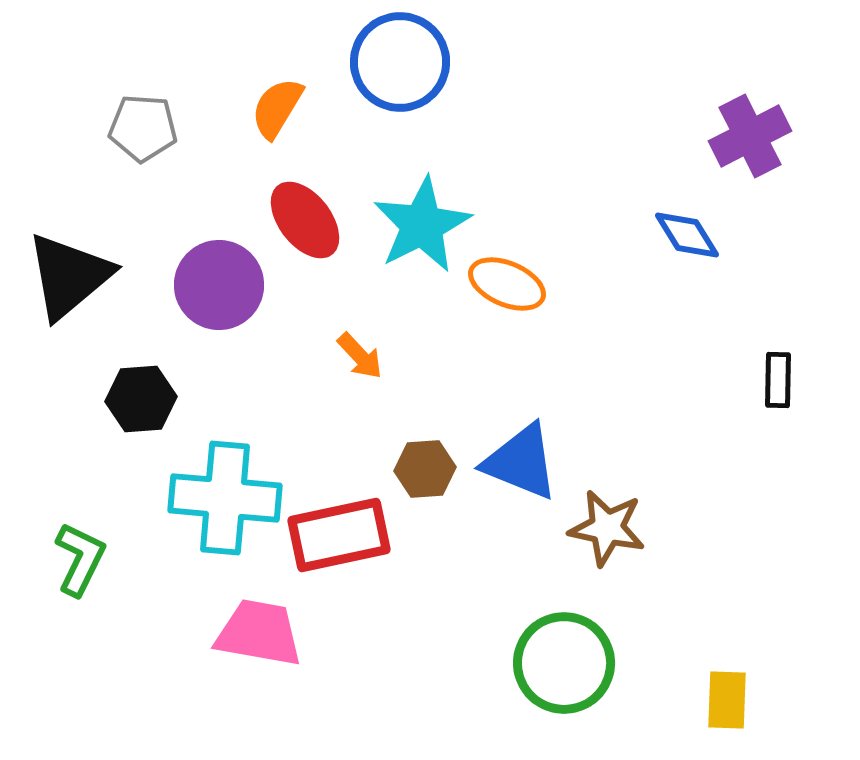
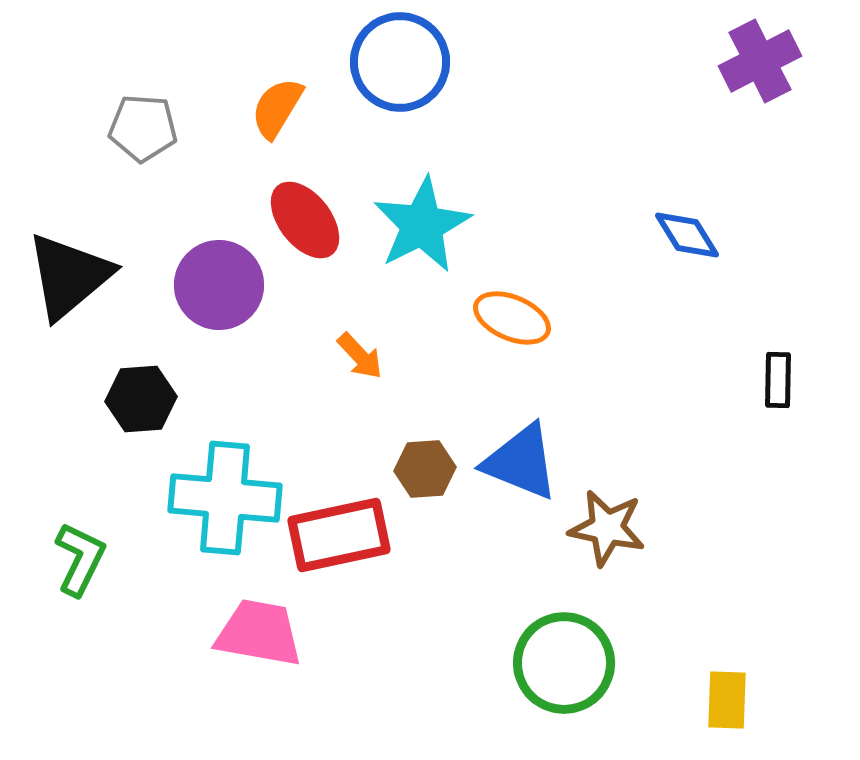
purple cross: moved 10 px right, 75 px up
orange ellipse: moved 5 px right, 34 px down
